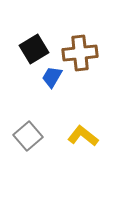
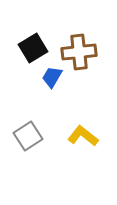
black square: moved 1 px left, 1 px up
brown cross: moved 1 px left, 1 px up
gray square: rotated 8 degrees clockwise
